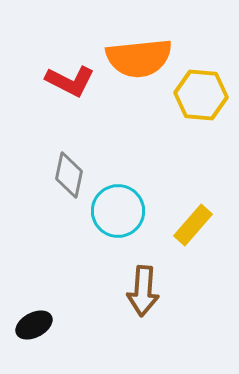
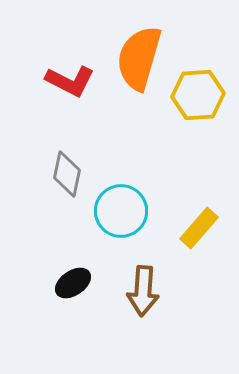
orange semicircle: rotated 112 degrees clockwise
yellow hexagon: moved 3 px left; rotated 9 degrees counterclockwise
gray diamond: moved 2 px left, 1 px up
cyan circle: moved 3 px right
yellow rectangle: moved 6 px right, 3 px down
black ellipse: moved 39 px right, 42 px up; rotated 6 degrees counterclockwise
